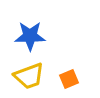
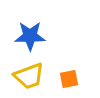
orange square: rotated 12 degrees clockwise
